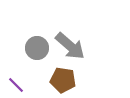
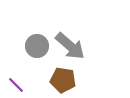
gray circle: moved 2 px up
